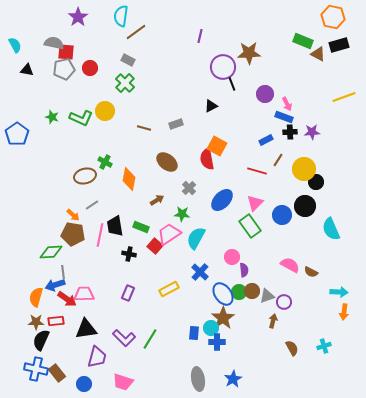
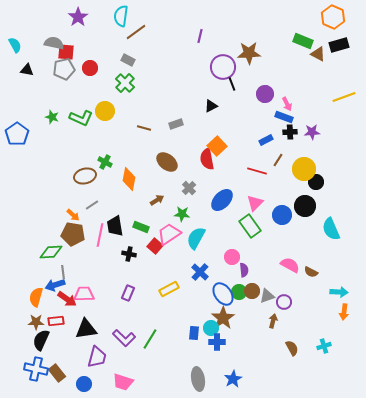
orange hexagon at (333, 17): rotated 10 degrees clockwise
orange square at (217, 146): rotated 18 degrees clockwise
